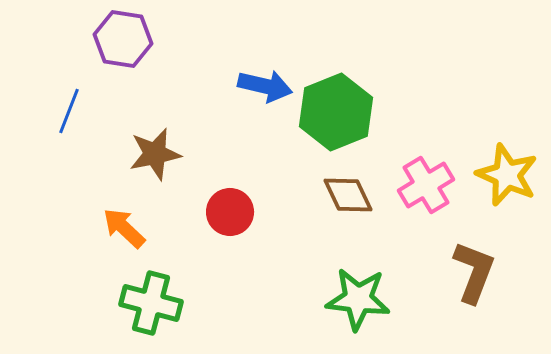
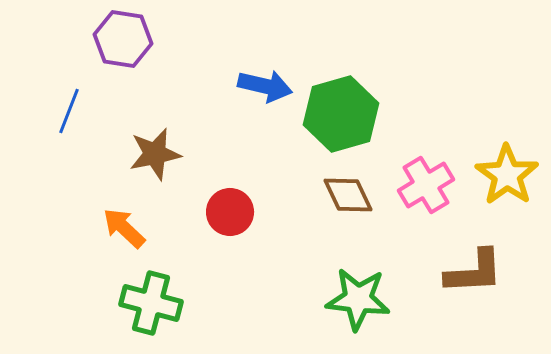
green hexagon: moved 5 px right, 2 px down; rotated 6 degrees clockwise
yellow star: rotated 12 degrees clockwise
brown L-shape: rotated 66 degrees clockwise
